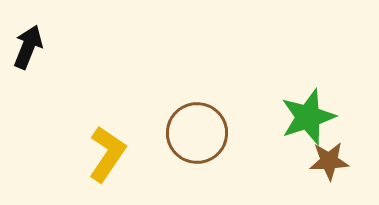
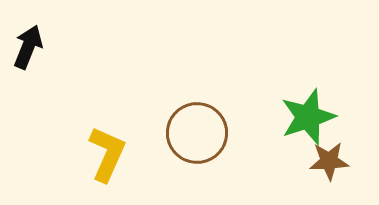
yellow L-shape: rotated 10 degrees counterclockwise
